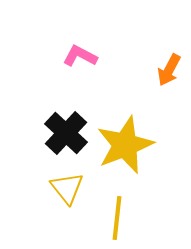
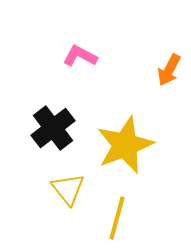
black cross: moved 13 px left, 5 px up; rotated 9 degrees clockwise
yellow triangle: moved 1 px right, 1 px down
yellow line: rotated 9 degrees clockwise
